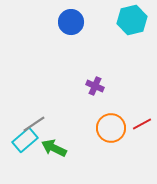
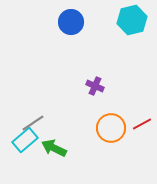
gray line: moved 1 px left, 1 px up
